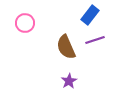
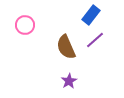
blue rectangle: moved 1 px right
pink circle: moved 2 px down
purple line: rotated 24 degrees counterclockwise
